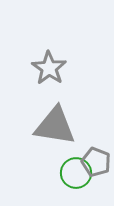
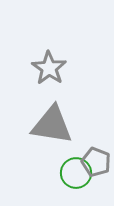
gray triangle: moved 3 px left, 1 px up
